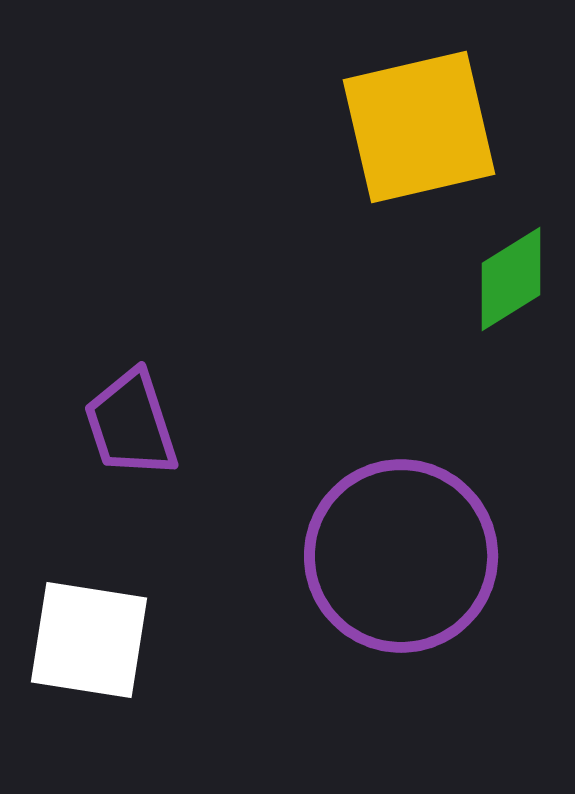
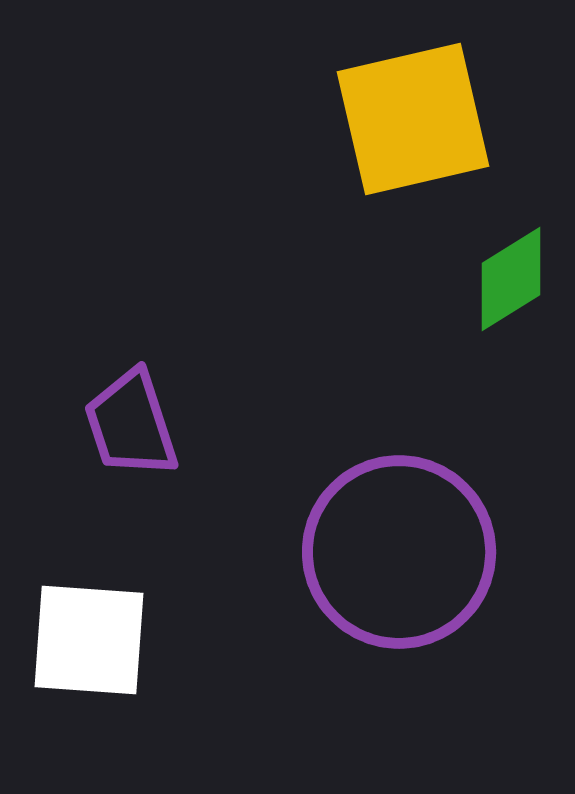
yellow square: moved 6 px left, 8 px up
purple circle: moved 2 px left, 4 px up
white square: rotated 5 degrees counterclockwise
